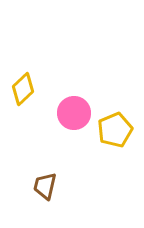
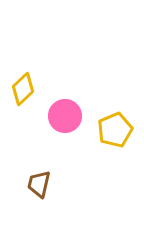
pink circle: moved 9 px left, 3 px down
brown trapezoid: moved 6 px left, 2 px up
